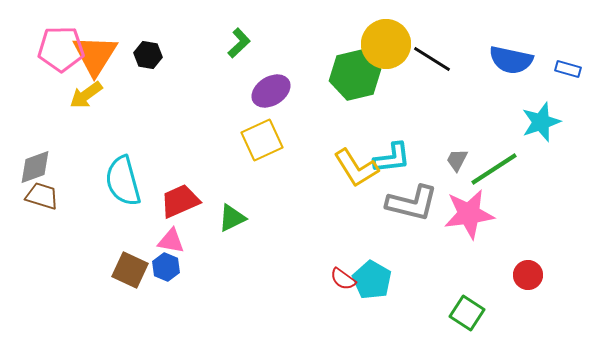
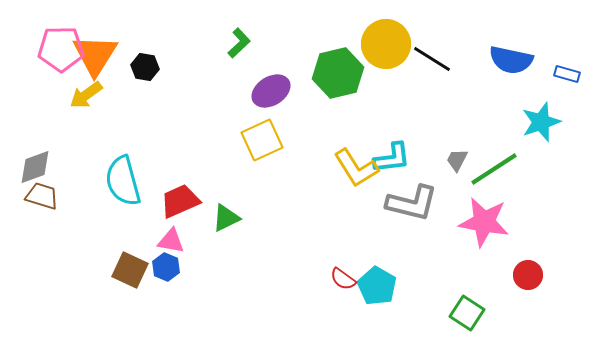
black hexagon: moved 3 px left, 12 px down
blue rectangle: moved 1 px left, 5 px down
green hexagon: moved 17 px left, 2 px up
pink star: moved 15 px right, 8 px down; rotated 18 degrees clockwise
green triangle: moved 6 px left
cyan pentagon: moved 5 px right, 6 px down
